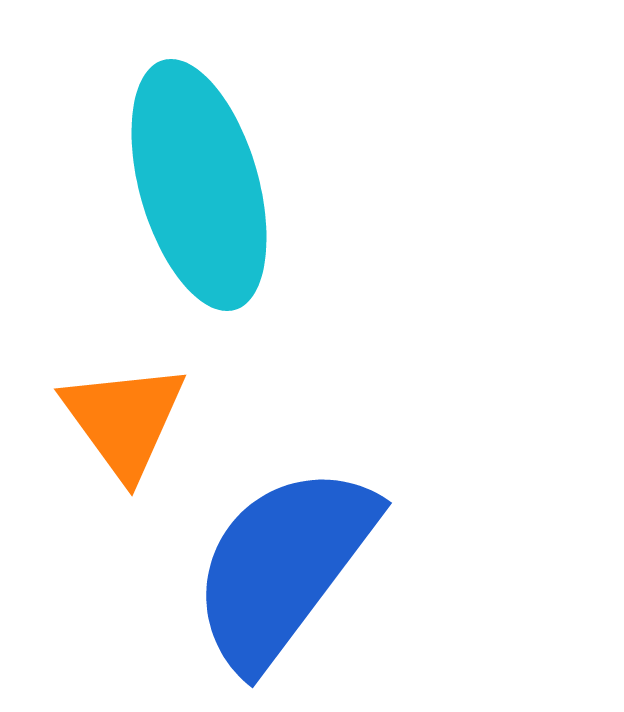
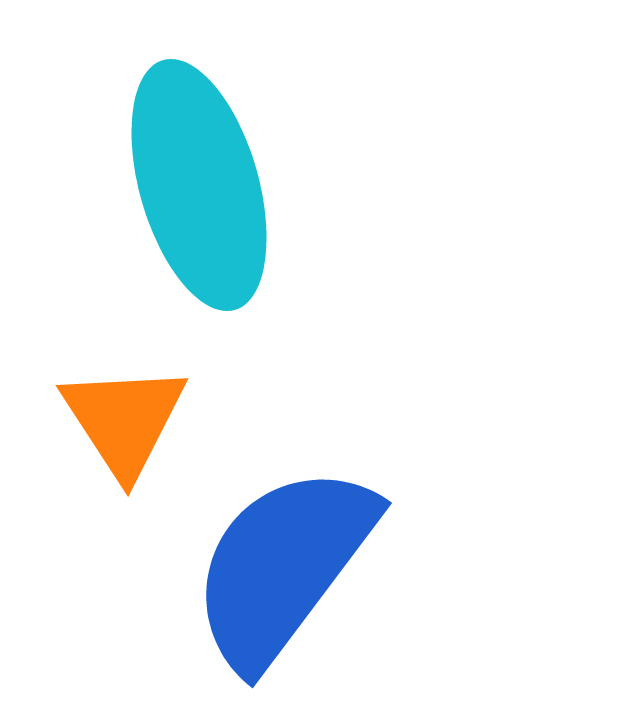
orange triangle: rotated 3 degrees clockwise
